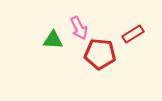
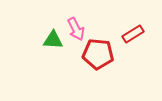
pink arrow: moved 3 px left, 1 px down
red pentagon: moved 2 px left
